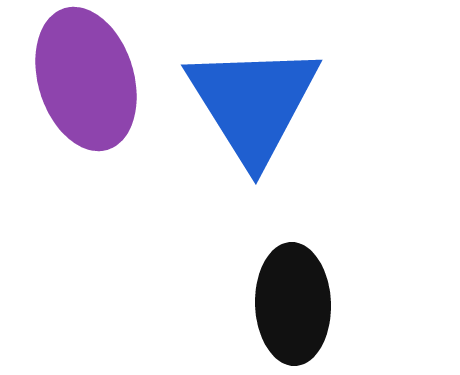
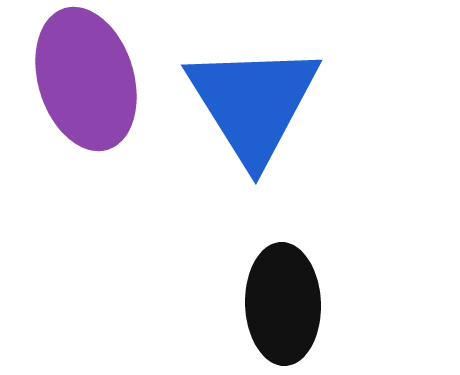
black ellipse: moved 10 px left
